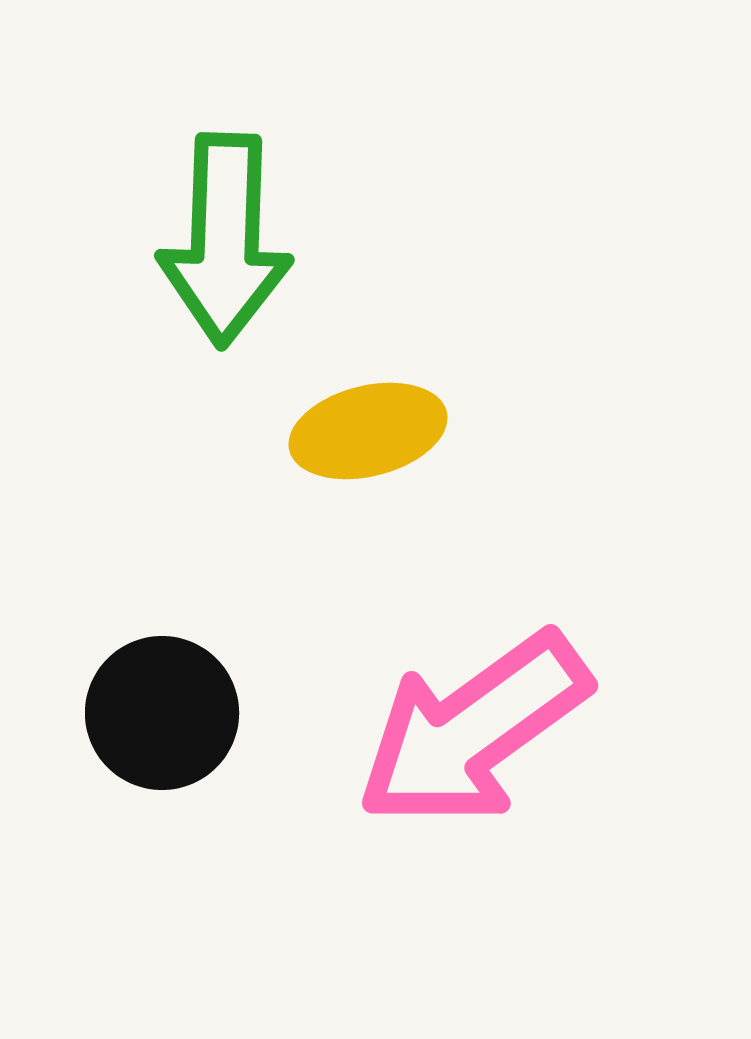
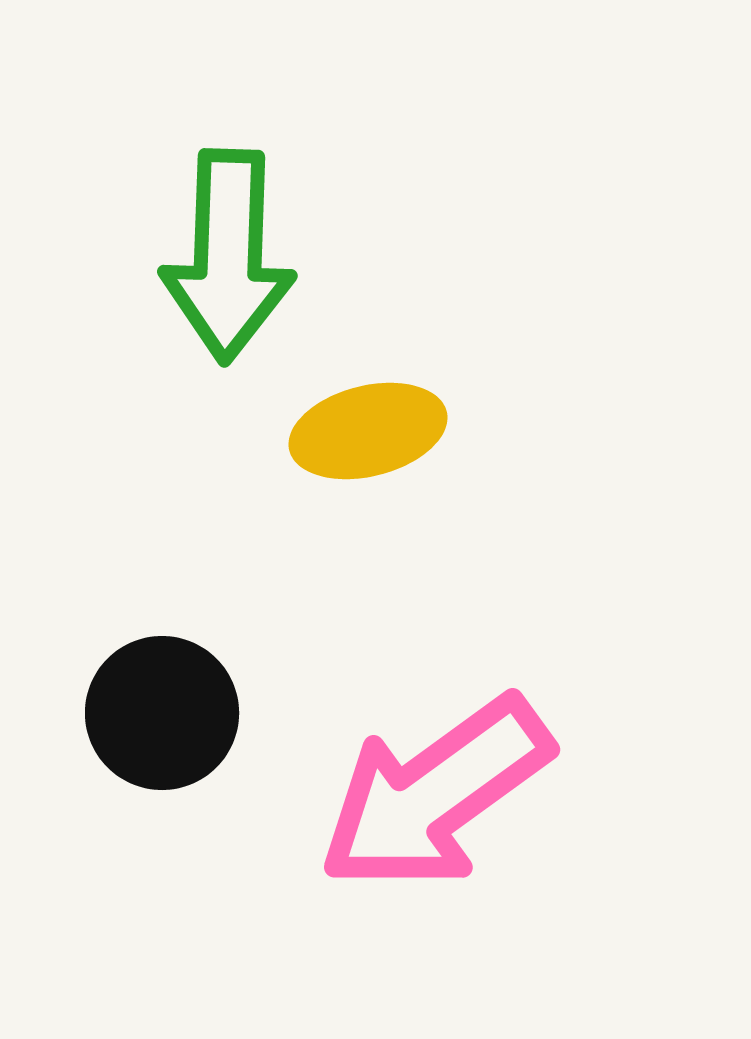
green arrow: moved 3 px right, 16 px down
pink arrow: moved 38 px left, 64 px down
